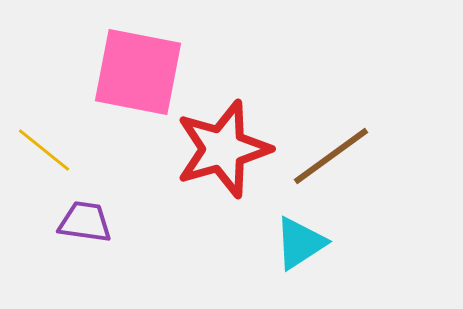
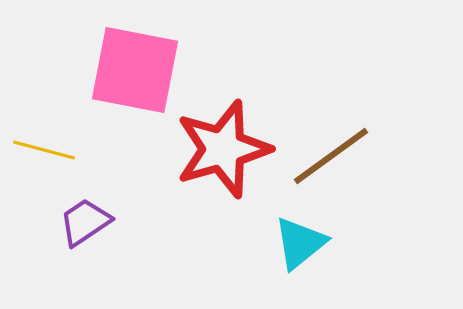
pink square: moved 3 px left, 2 px up
yellow line: rotated 24 degrees counterclockwise
purple trapezoid: rotated 42 degrees counterclockwise
cyan triangle: rotated 6 degrees counterclockwise
